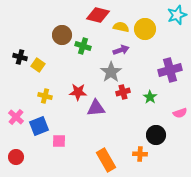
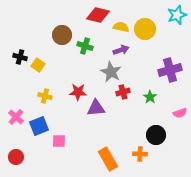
green cross: moved 2 px right
gray star: rotated 10 degrees counterclockwise
orange rectangle: moved 2 px right, 1 px up
